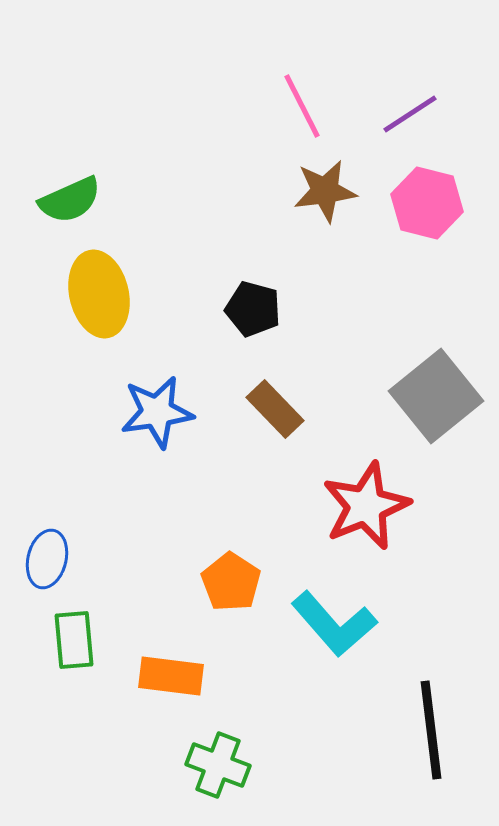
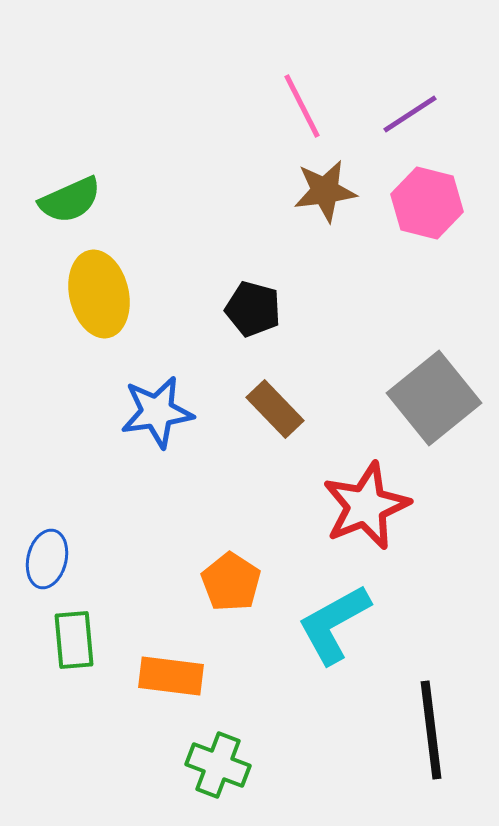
gray square: moved 2 px left, 2 px down
cyan L-shape: rotated 102 degrees clockwise
